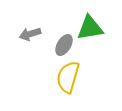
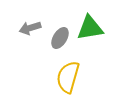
gray arrow: moved 6 px up
gray ellipse: moved 4 px left, 7 px up
